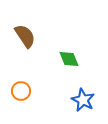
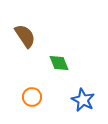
green diamond: moved 10 px left, 4 px down
orange circle: moved 11 px right, 6 px down
